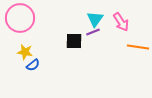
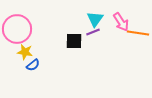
pink circle: moved 3 px left, 11 px down
orange line: moved 14 px up
